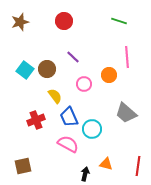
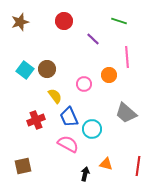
purple line: moved 20 px right, 18 px up
